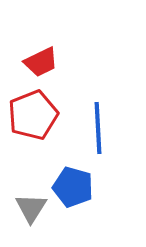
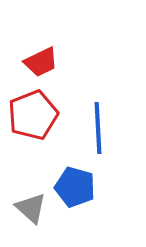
blue pentagon: moved 2 px right
gray triangle: rotated 20 degrees counterclockwise
